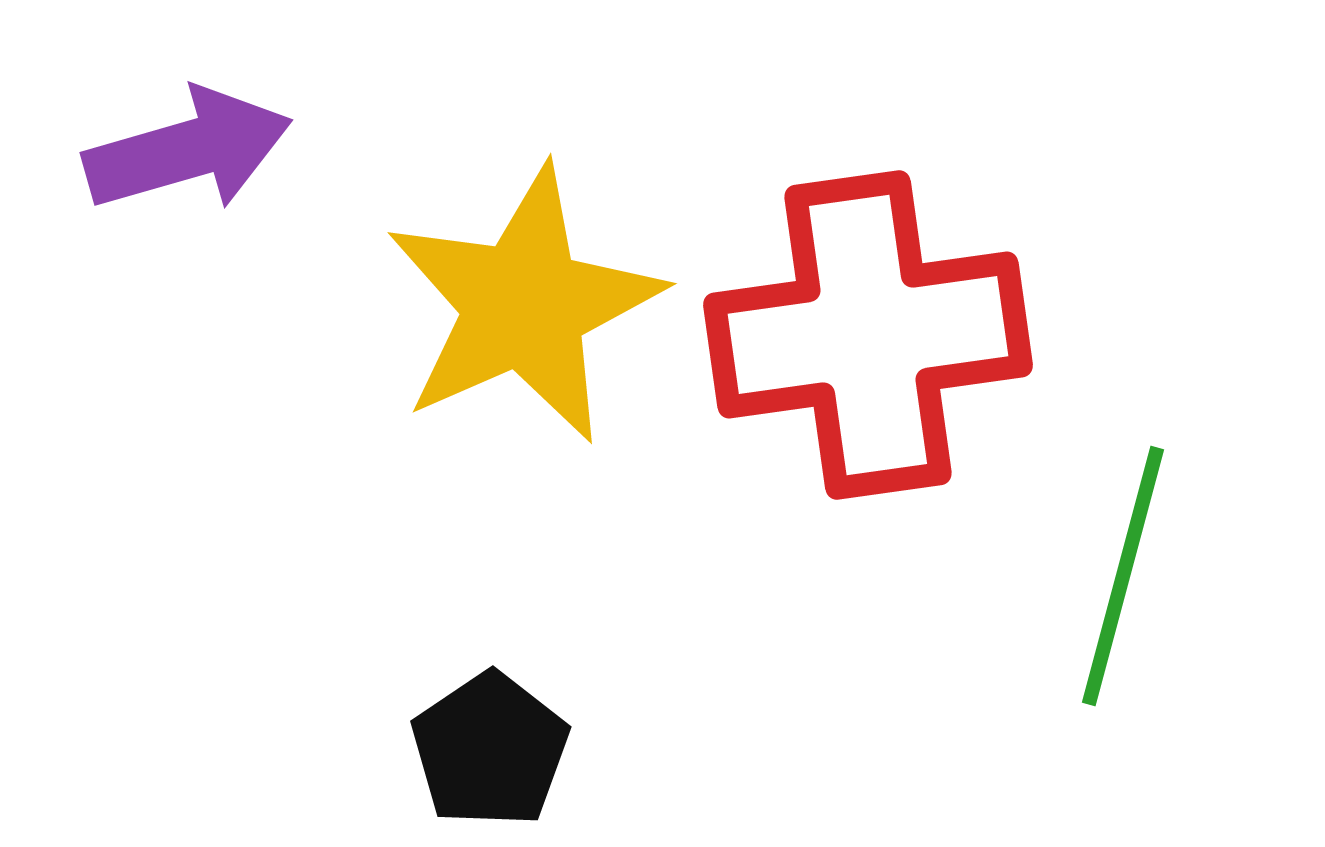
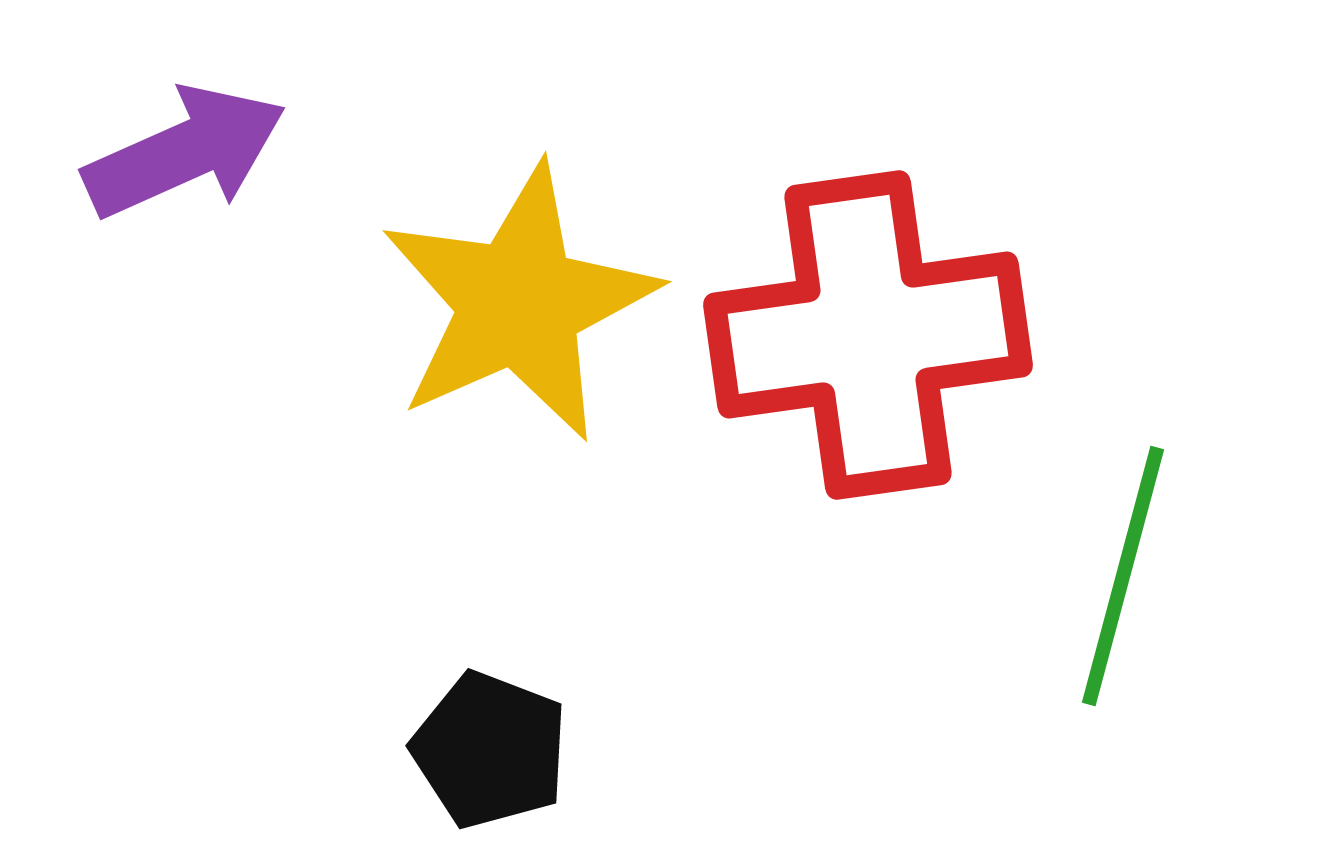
purple arrow: moved 3 px left, 2 px down; rotated 8 degrees counterclockwise
yellow star: moved 5 px left, 2 px up
black pentagon: rotated 17 degrees counterclockwise
